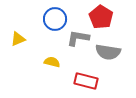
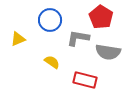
blue circle: moved 5 px left, 1 px down
yellow semicircle: rotated 21 degrees clockwise
red rectangle: moved 1 px left, 1 px up
